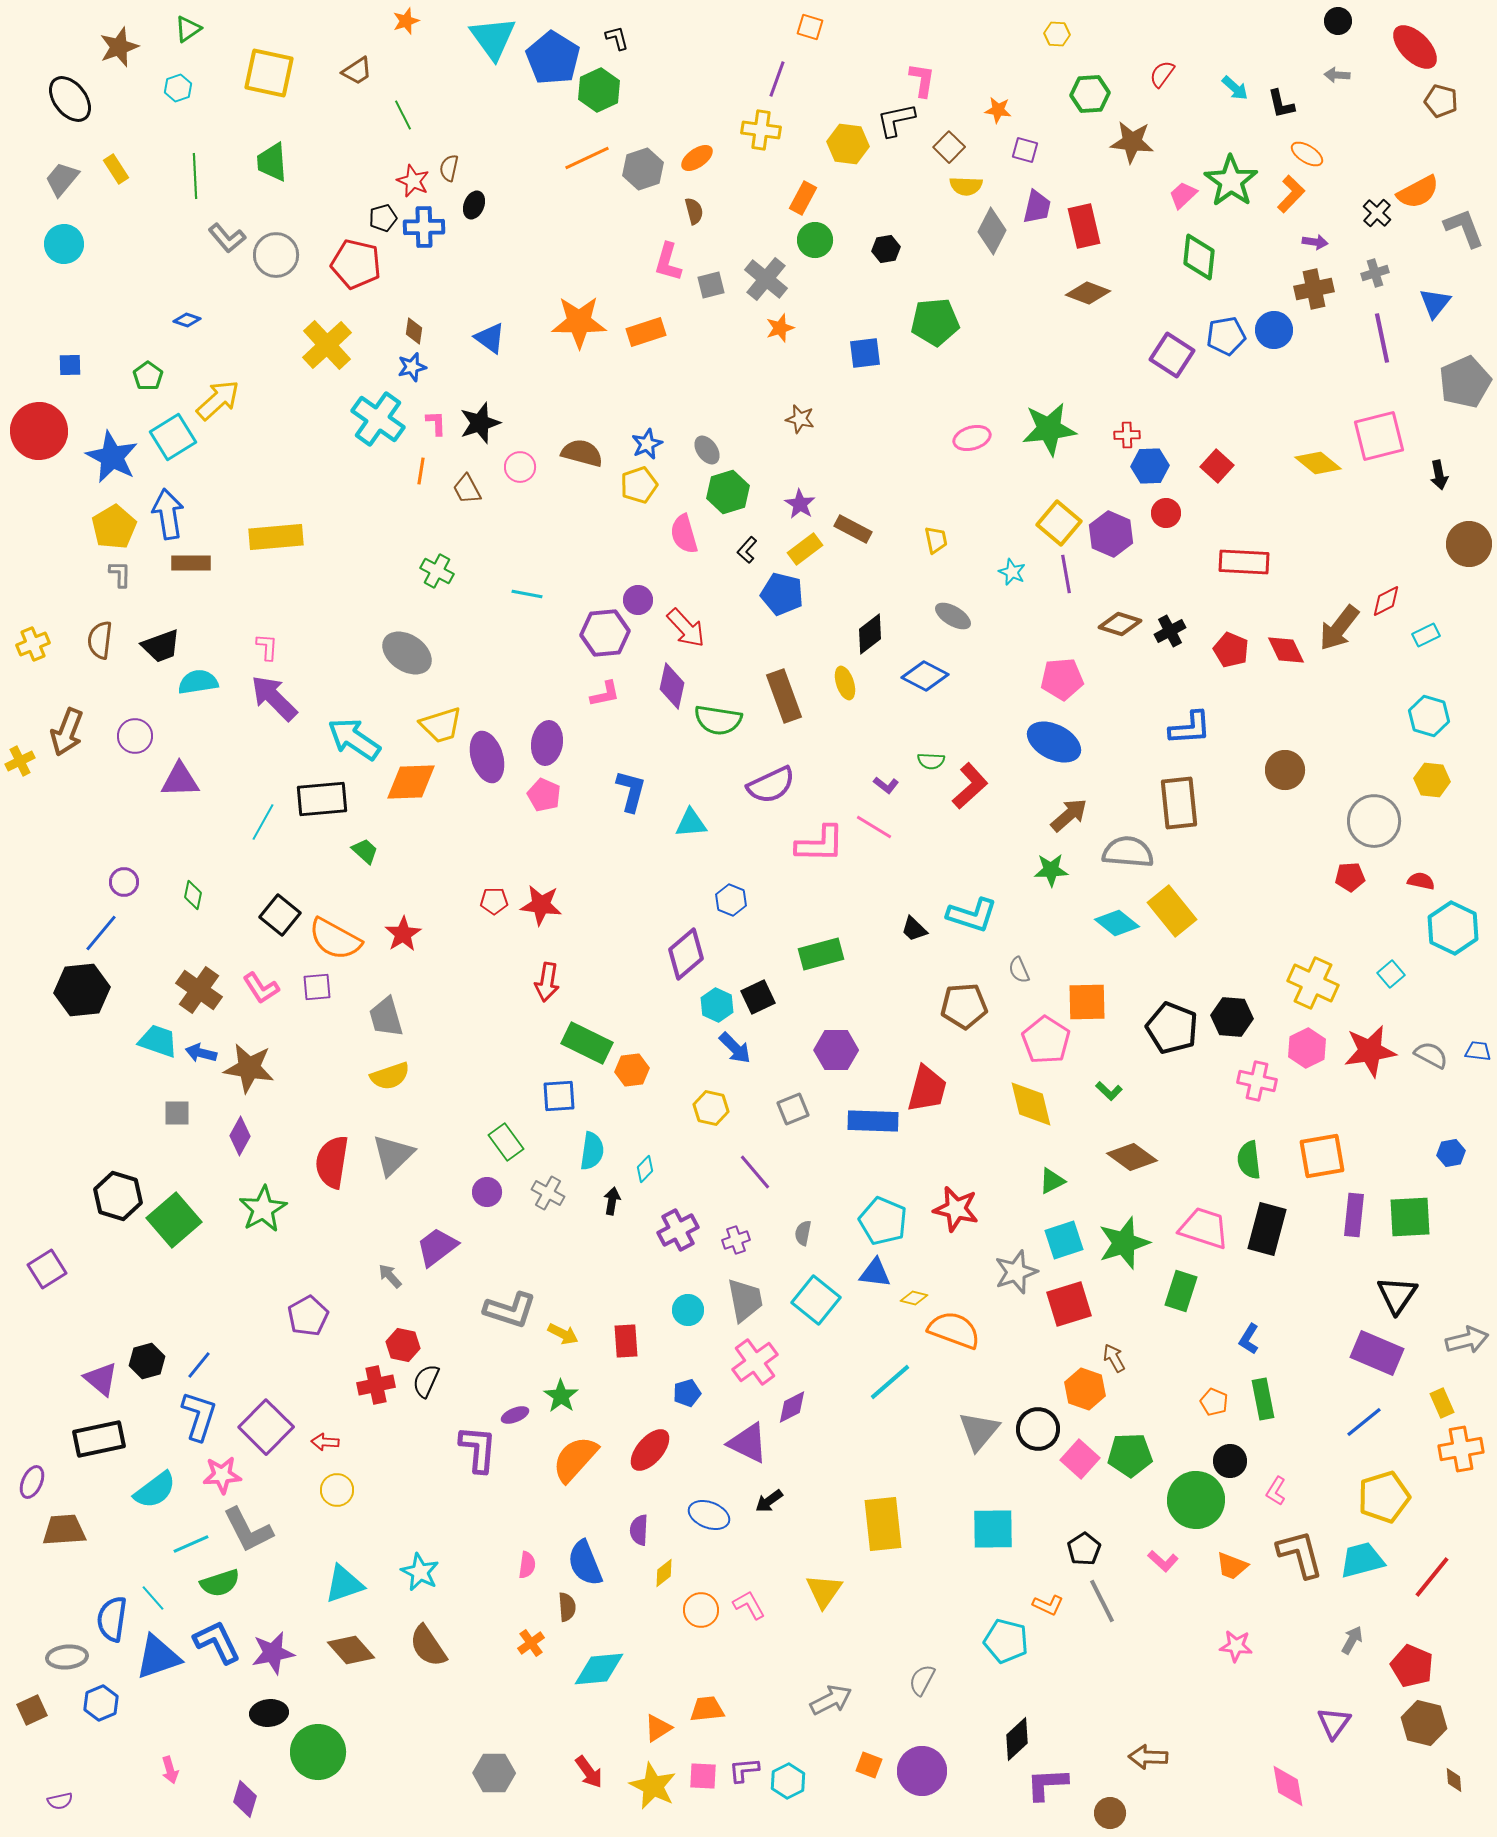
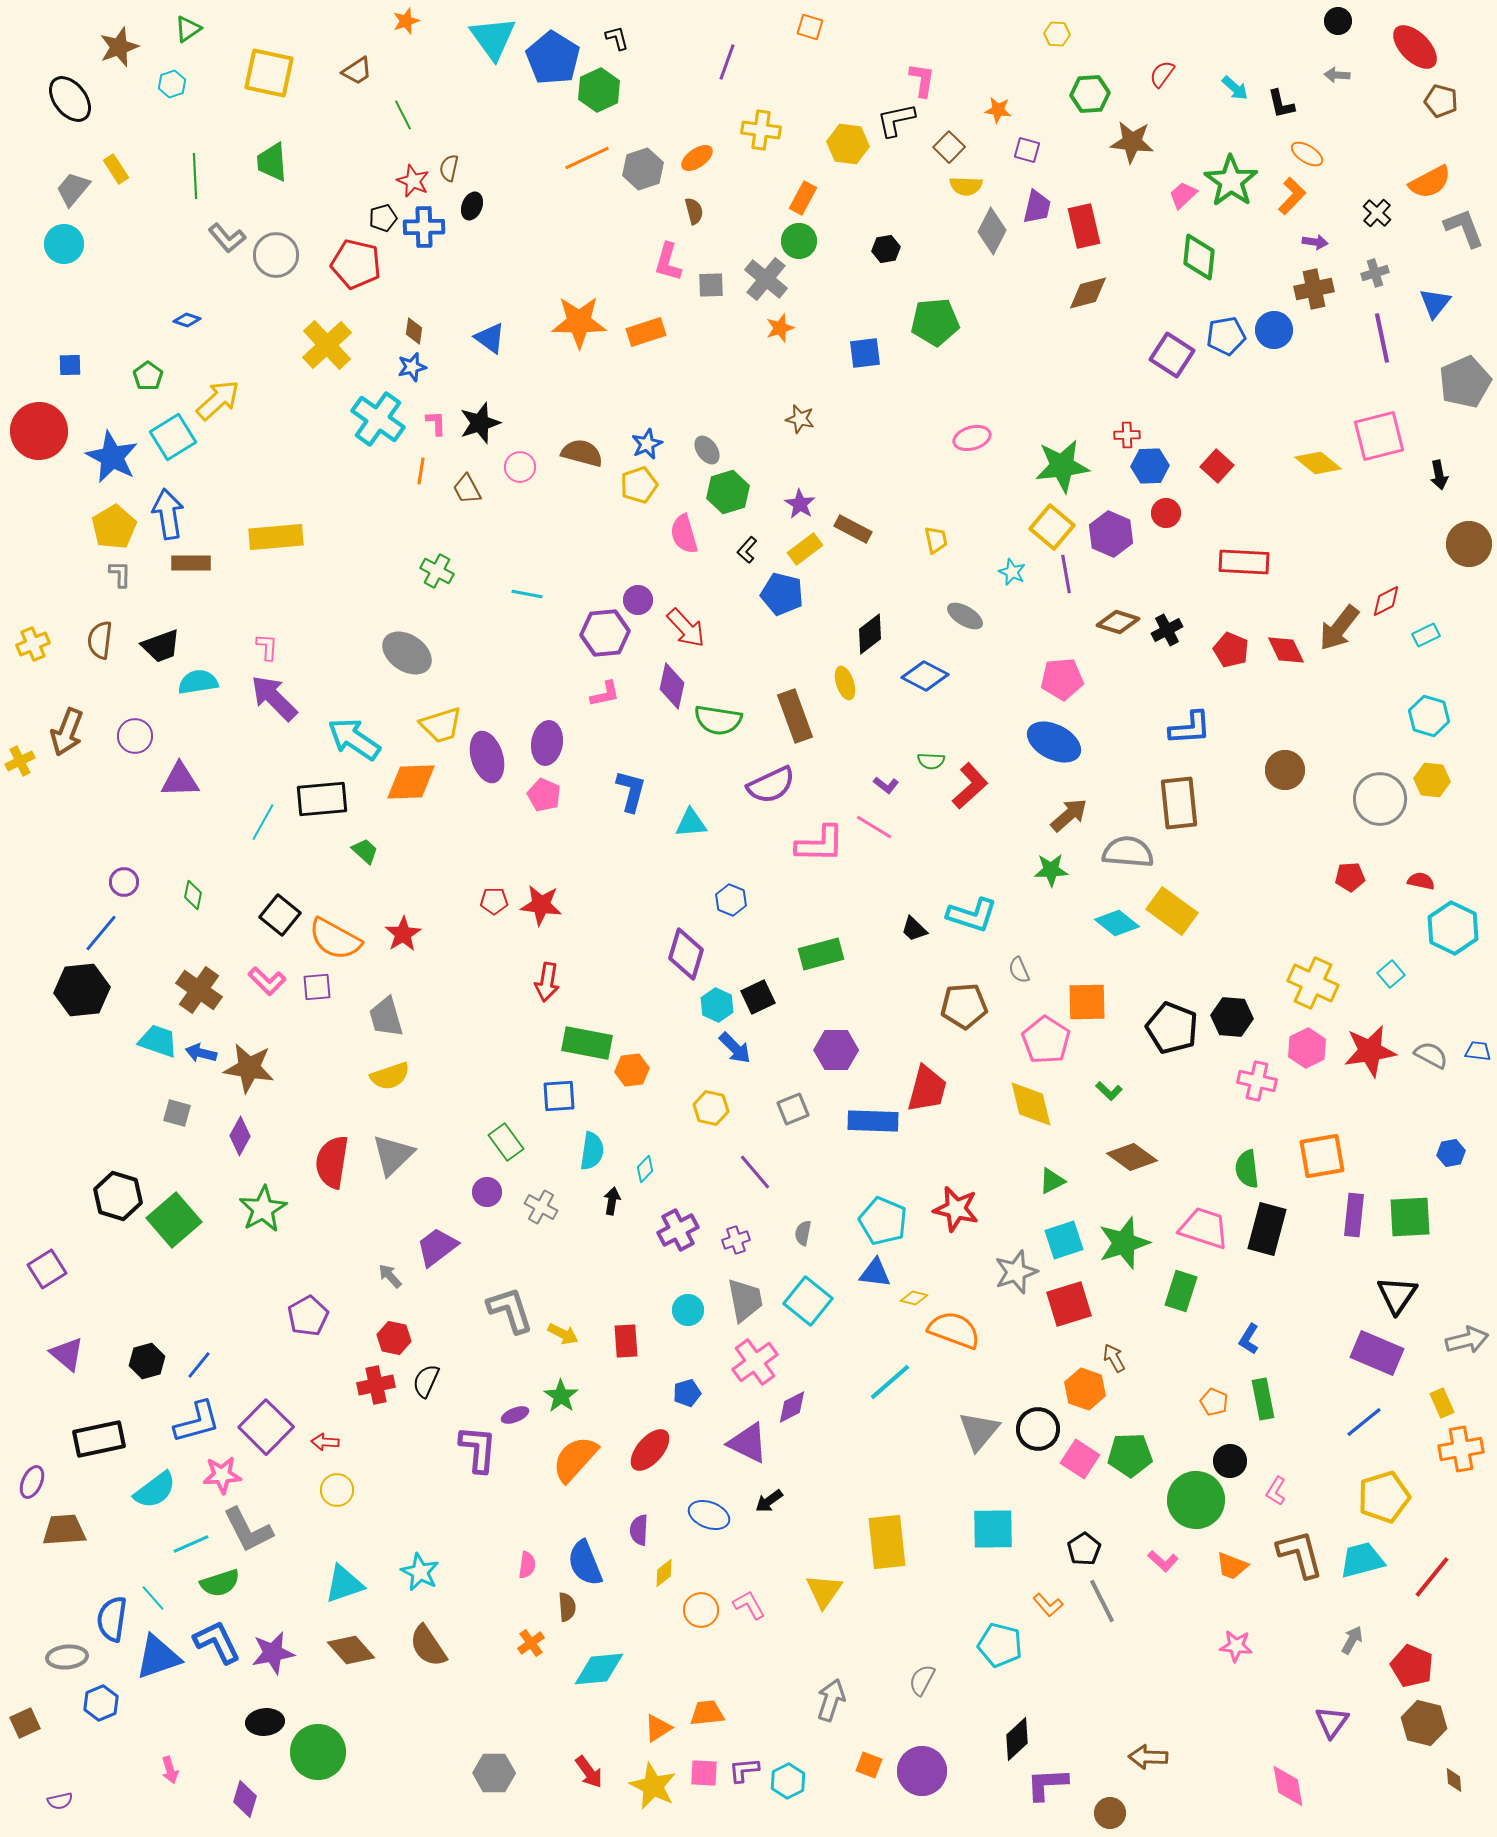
purple line at (777, 79): moved 50 px left, 17 px up
cyan hexagon at (178, 88): moved 6 px left, 4 px up
purple square at (1025, 150): moved 2 px right
gray trapezoid at (62, 179): moved 11 px right, 10 px down
orange semicircle at (1418, 192): moved 12 px right, 10 px up
orange L-shape at (1291, 194): moved 1 px right, 2 px down
black ellipse at (474, 205): moved 2 px left, 1 px down
green circle at (815, 240): moved 16 px left, 1 px down
gray square at (711, 285): rotated 12 degrees clockwise
brown diamond at (1088, 293): rotated 36 degrees counterclockwise
green star at (1049, 429): moved 13 px right, 37 px down
yellow square at (1059, 523): moved 7 px left, 4 px down
gray ellipse at (953, 616): moved 12 px right
brown diamond at (1120, 624): moved 2 px left, 2 px up
black cross at (1170, 631): moved 3 px left, 1 px up
brown rectangle at (784, 696): moved 11 px right, 20 px down
gray circle at (1374, 821): moved 6 px right, 22 px up
yellow rectangle at (1172, 911): rotated 15 degrees counterclockwise
purple diamond at (686, 954): rotated 33 degrees counterclockwise
pink L-shape at (261, 988): moved 6 px right, 7 px up; rotated 12 degrees counterclockwise
green rectangle at (587, 1043): rotated 15 degrees counterclockwise
gray square at (177, 1113): rotated 16 degrees clockwise
green semicircle at (1249, 1160): moved 2 px left, 9 px down
gray cross at (548, 1193): moved 7 px left, 14 px down
cyan square at (816, 1300): moved 8 px left, 1 px down
gray L-shape at (510, 1310): rotated 126 degrees counterclockwise
red hexagon at (403, 1345): moved 9 px left, 7 px up
purple triangle at (101, 1379): moved 34 px left, 25 px up
blue L-shape at (199, 1416): moved 2 px left, 6 px down; rotated 57 degrees clockwise
pink square at (1080, 1459): rotated 9 degrees counterclockwise
yellow rectangle at (883, 1524): moved 4 px right, 18 px down
orange L-shape at (1048, 1605): rotated 24 degrees clockwise
cyan pentagon at (1006, 1641): moved 6 px left, 4 px down
gray arrow at (831, 1700): rotated 45 degrees counterclockwise
orange trapezoid at (707, 1709): moved 4 px down
brown square at (32, 1710): moved 7 px left, 13 px down
black ellipse at (269, 1713): moved 4 px left, 9 px down
purple triangle at (1334, 1723): moved 2 px left, 1 px up
pink square at (703, 1776): moved 1 px right, 3 px up
